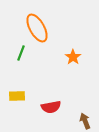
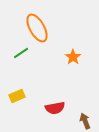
green line: rotated 35 degrees clockwise
yellow rectangle: rotated 21 degrees counterclockwise
red semicircle: moved 4 px right, 1 px down
